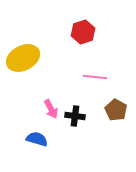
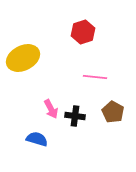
brown pentagon: moved 3 px left, 2 px down
